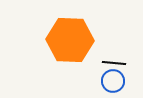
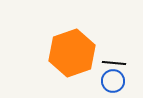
orange hexagon: moved 2 px right, 13 px down; rotated 21 degrees counterclockwise
